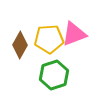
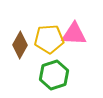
pink triangle: rotated 24 degrees clockwise
